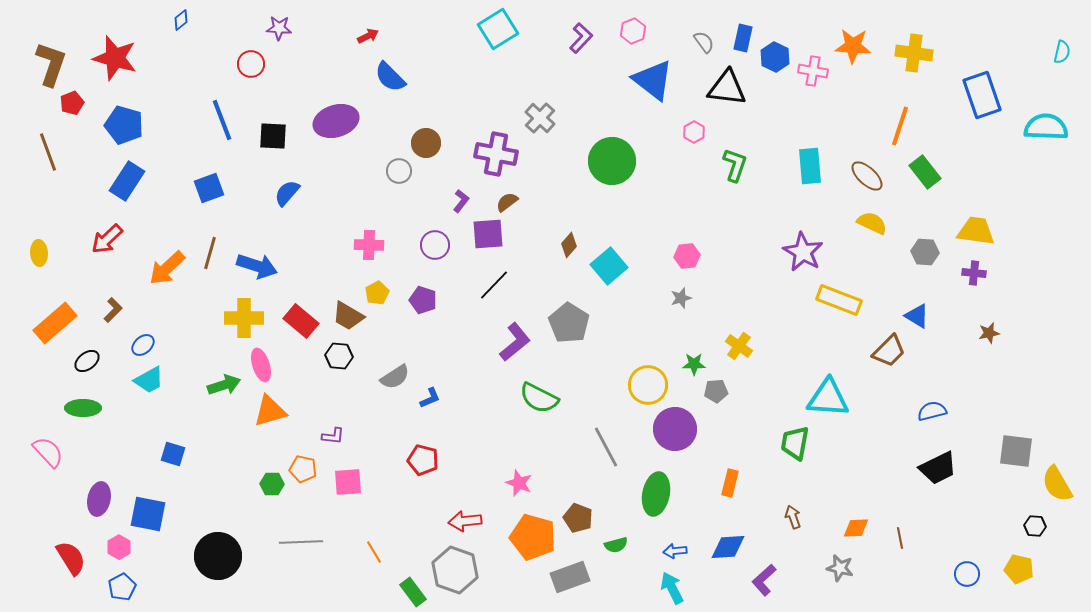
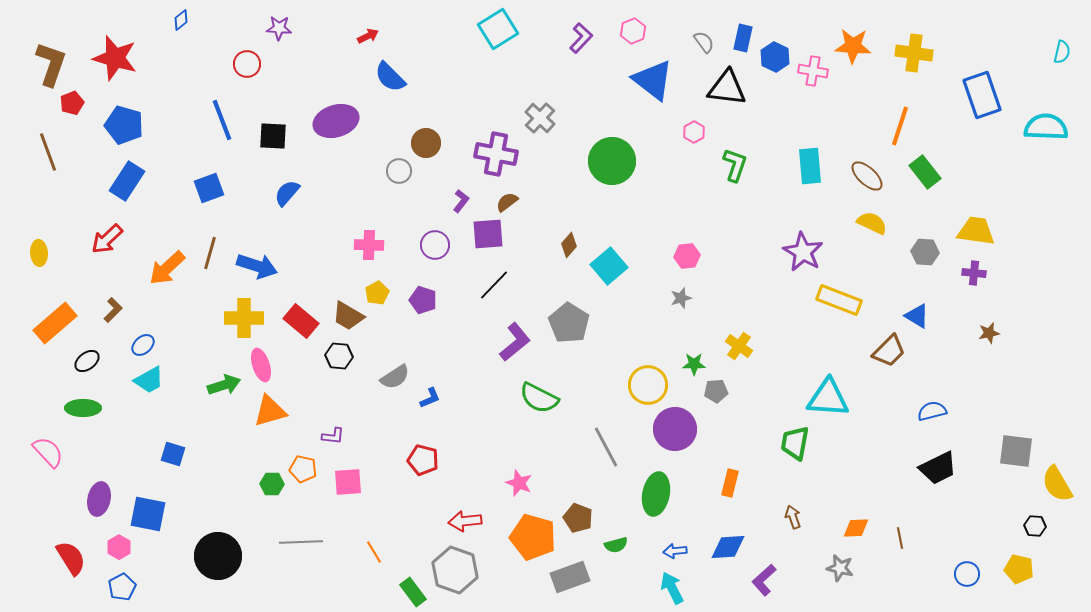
red circle at (251, 64): moved 4 px left
